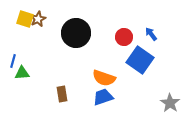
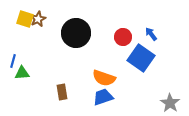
red circle: moved 1 px left
blue square: moved 1 px right, 2 px up
brown rectangle: moved 2 px up
